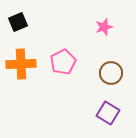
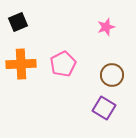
pink star: moved 2 px right
pink pentagon: moved 2 px down
brown circle: moved 1 px right, 2 px down
purple square: moved 4 px left, 5 px up
